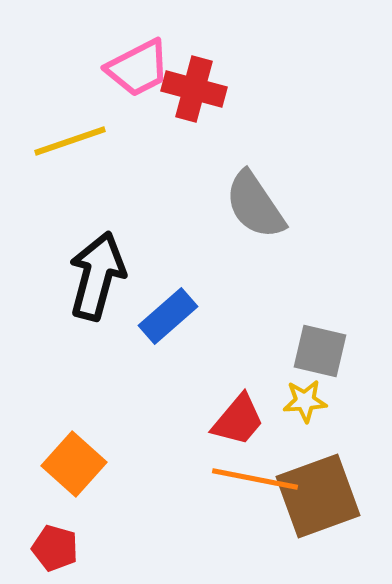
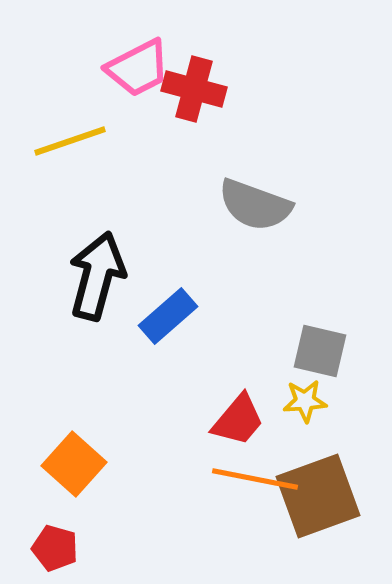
gray semicircle: rotated 36 degrees counterclockwise
